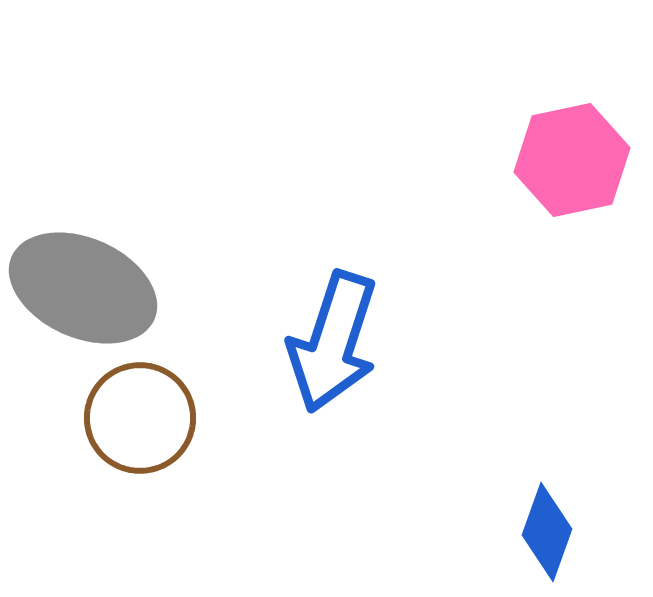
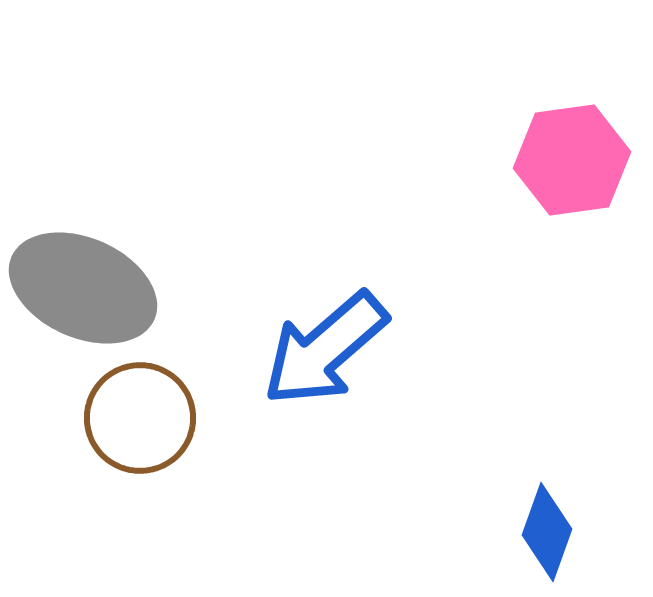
pink hexagon: rotated 4 degrees clockwise
blue arrow: moved 8 px left, 7 px down; rotated 31 degrees clockwise
